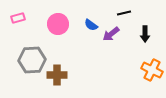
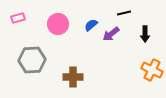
blue semicircle: rotated 104 degrees clockwise
brown cross: moved 16 px right, 2 px down
